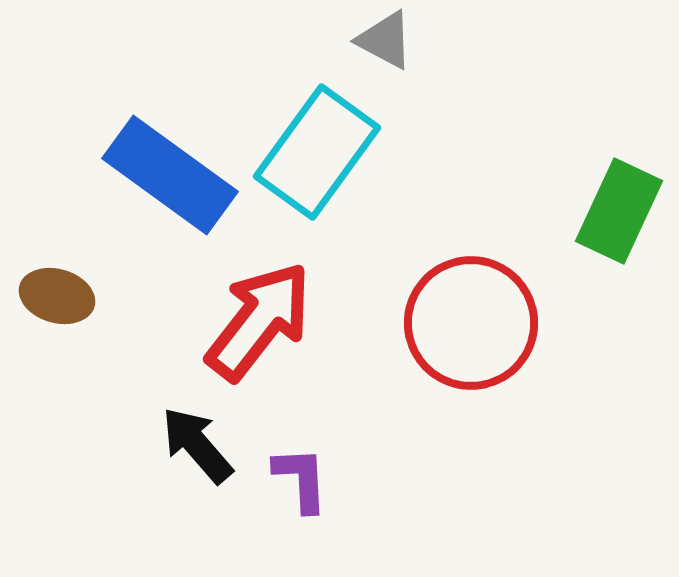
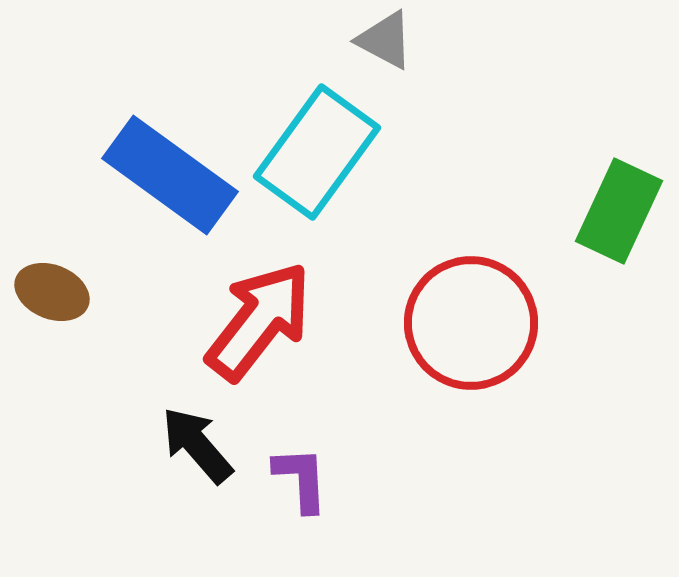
brown ellipse: moved 5 px left, 4 px up; rotated 6 degrees clockwise
